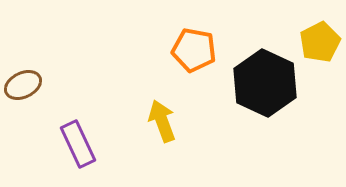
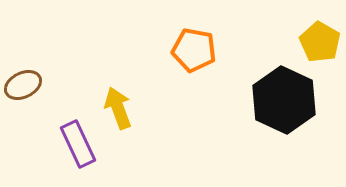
yellow pentagon: rotated 15 degrees counterclockwise
black hexagon: moved 19 px right, 17 px down
yellow arrow: moved 44 px left, 13 px up
